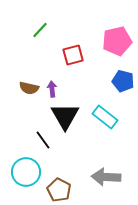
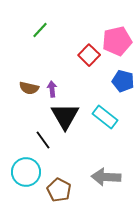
red square: moved 16 px right; rotated 30 degrees counterclockwise
